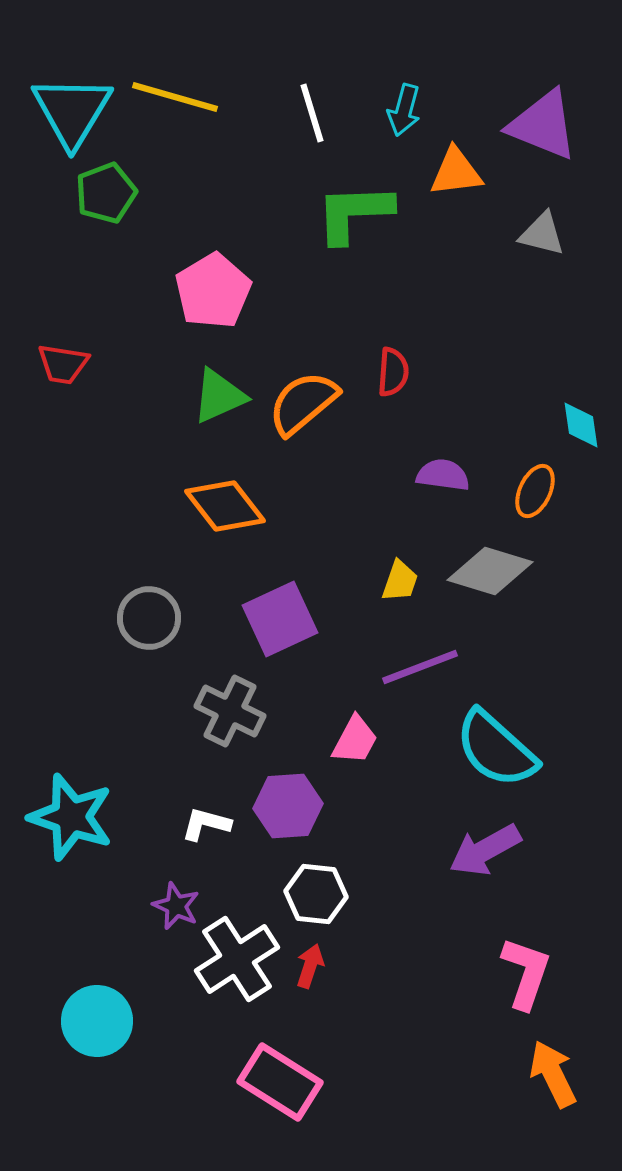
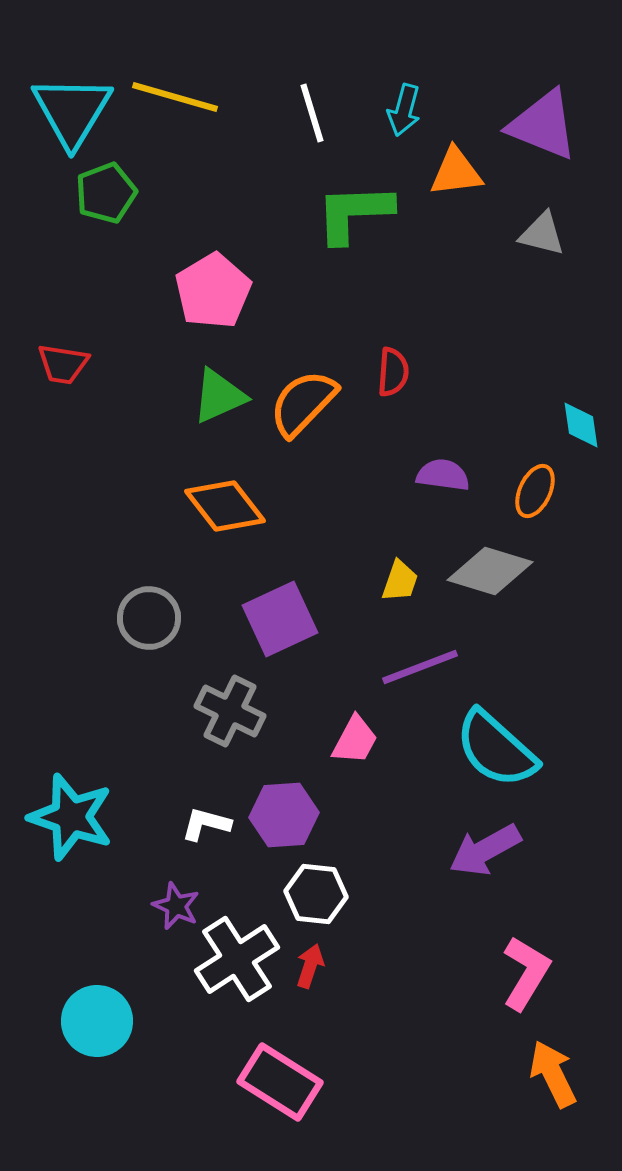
orange semicircle: rotated 6 degrees counterclockwise
purple hexagon: moved 4 px left, 9 px down
pink L-shape: rotated 12 degrees clockwise
